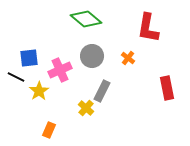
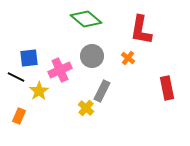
red L-shape: moved 7 px left, 2 px down
orange rectangle: moved 30 px left, 14 px up
